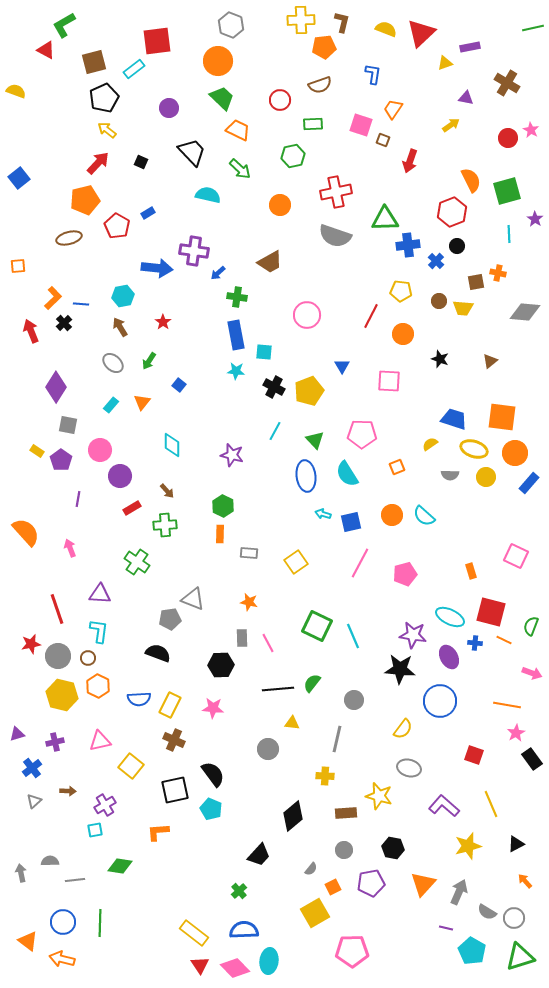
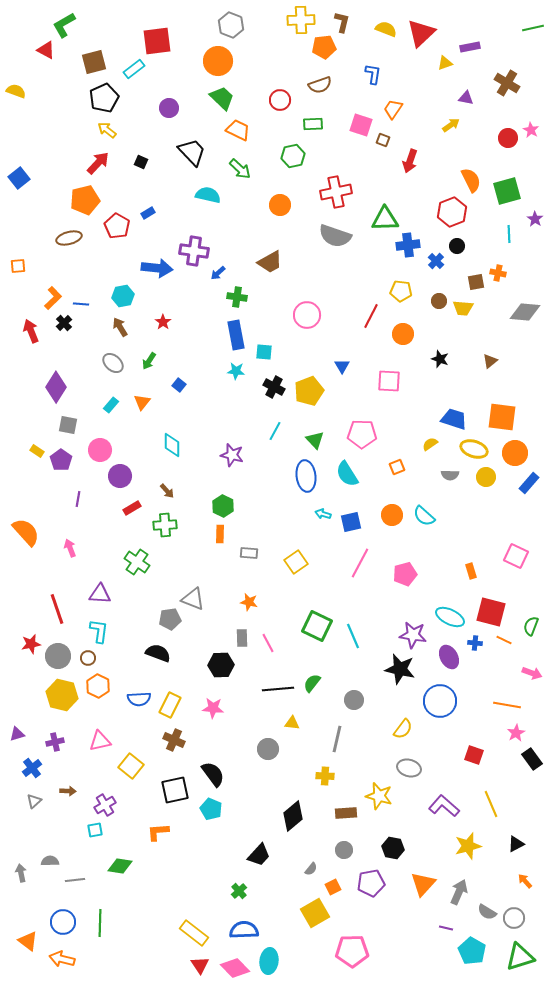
black star at (400, 669): rotated 8 degrees clockwise
